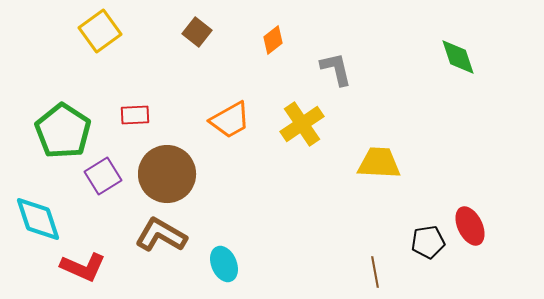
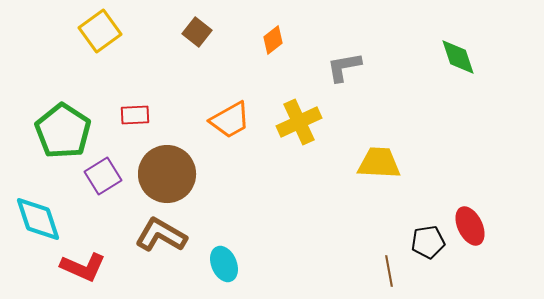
gray L-shape: moved 8 px right, 2 px up; rotated 87 degrees counterclockwise
yellow cross: moved 3 px left, 2 px up; rotated 9 degrees clockwise
brown line: moved 14 px right, 1 px up
